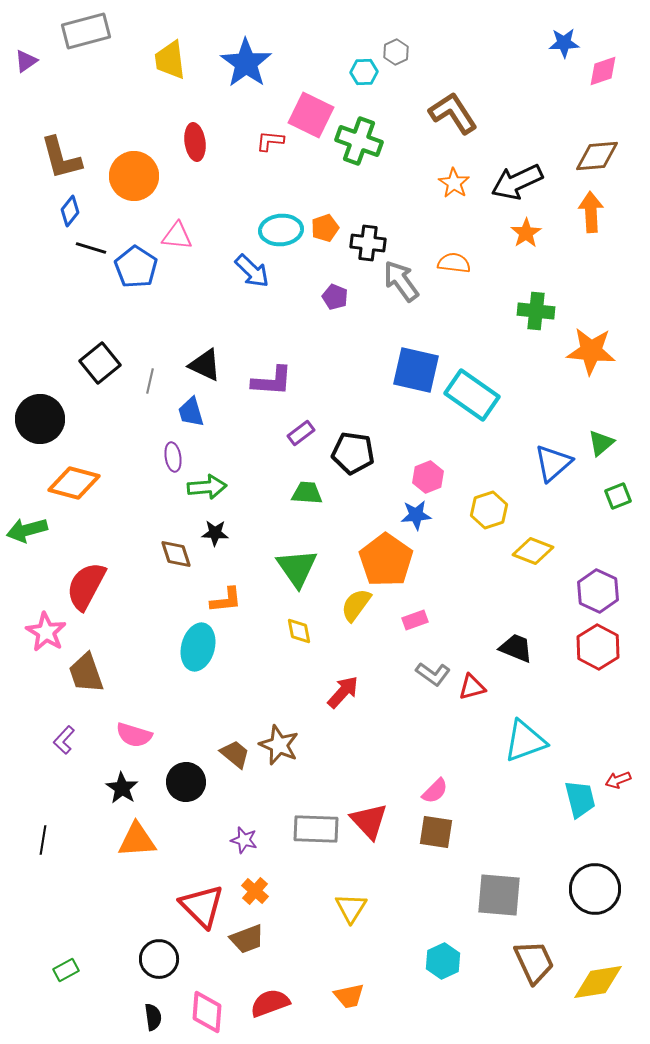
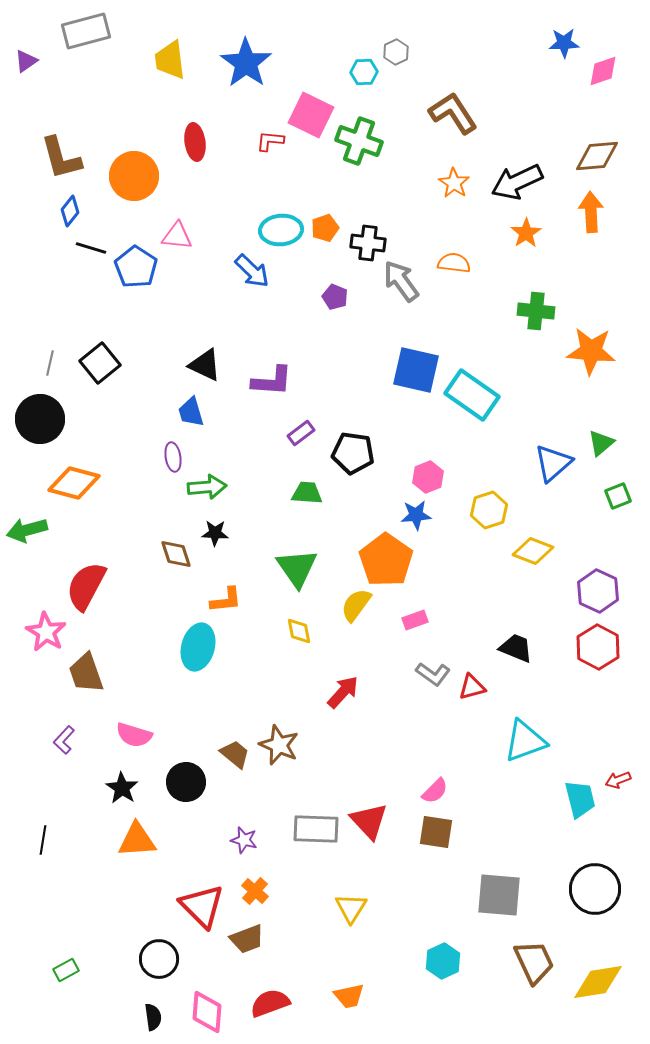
gray line at (150, 381): moved 100 px left, 18 px up
